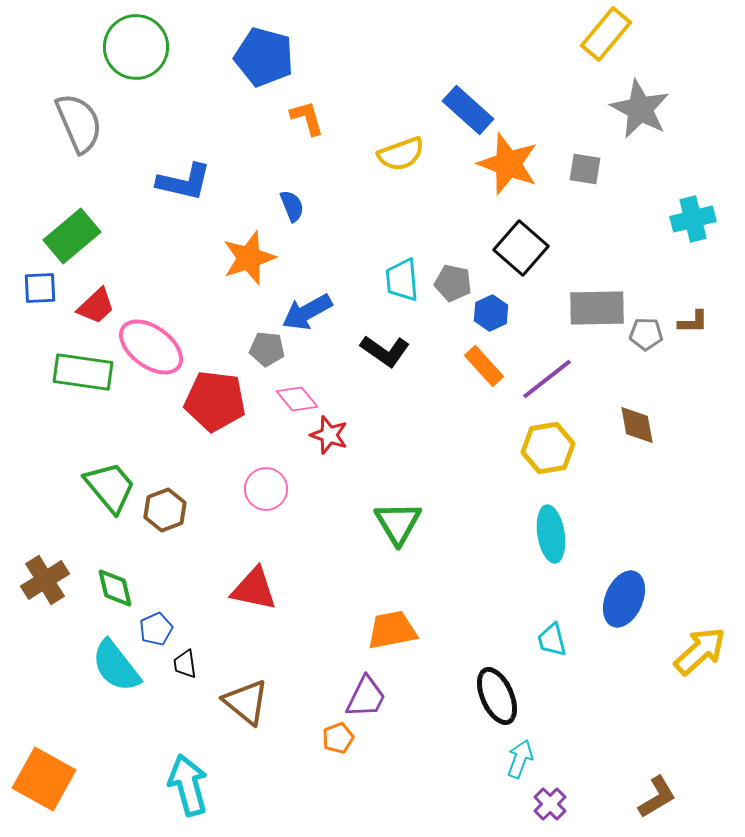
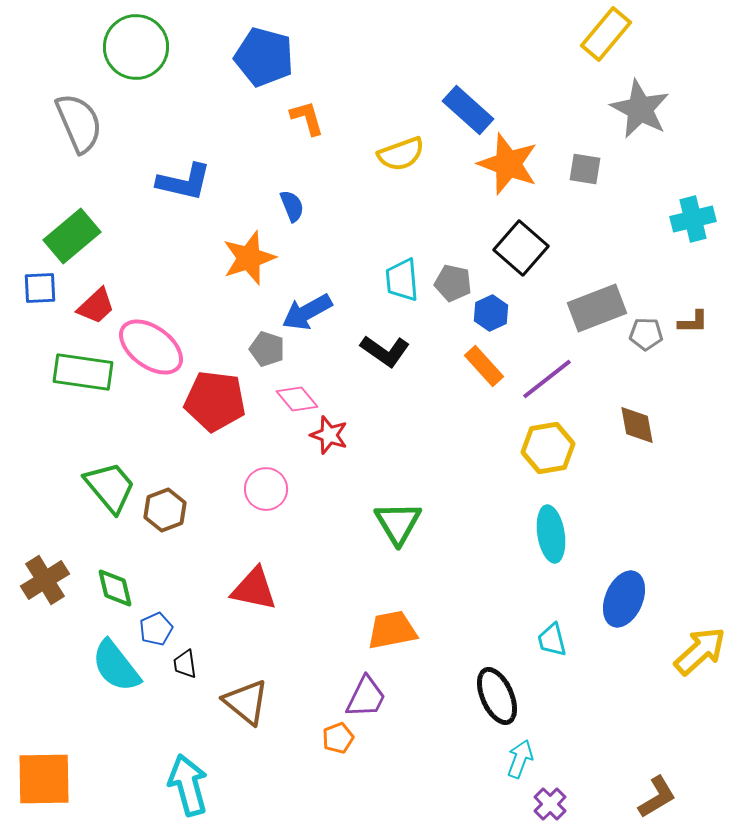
gray rectangle at (597, 308): rotated 20 degrees counterclockwise
gray pentagon at (267, 349): rotated 12 degrees clockwise
orange square at (44, 779): rotated 30 degrees counterclockwise
